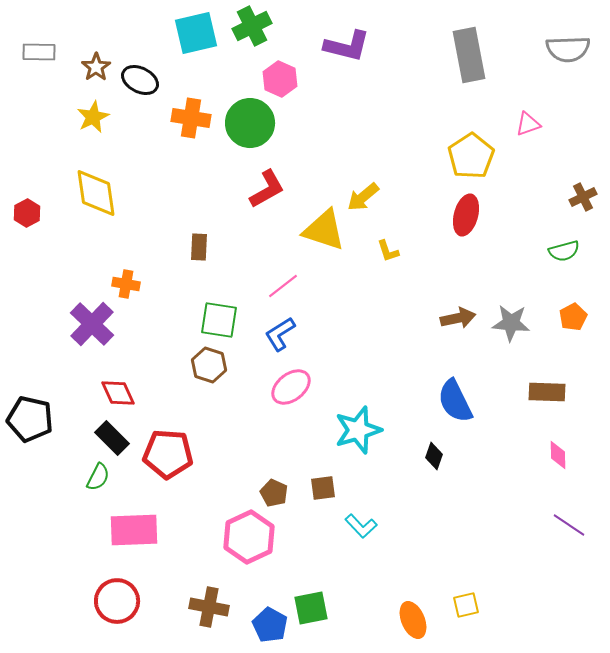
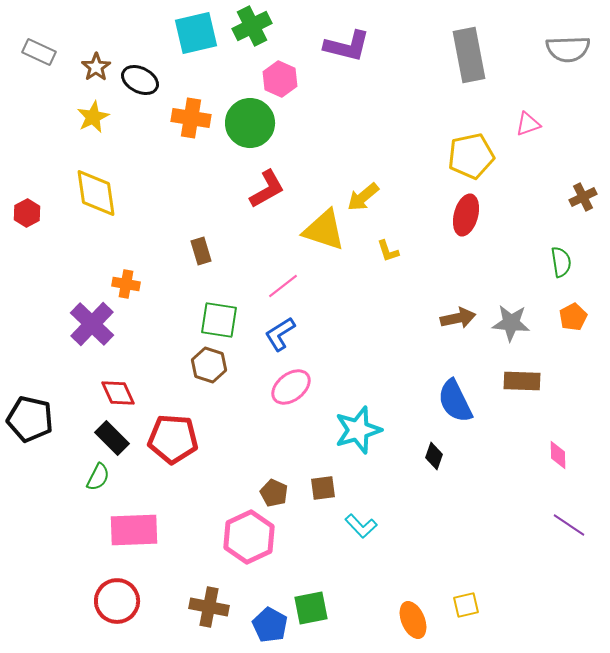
gray rectangle at (39, 52): rotated 24 degrees clockwise
yellow pentagon at (471, 156): rotated 21 degrees clockwise
brown rectangle at (199, 247): moved 2 px right, 4 px down; rotated 20 degrees counterclockwise
green semicircle at (564, 251): moved 3 px left, 11 px down; rotated 84 degrees counterclockwise
brown rectangle at (547, 392): moved 25 px left, 11 px up
red pentagon at (168, 454): moved 5 px right, 15 px up
